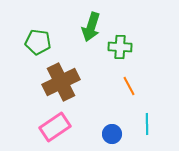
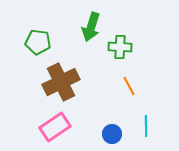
cyan line: moved 1 px left, 2 px down
